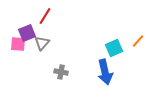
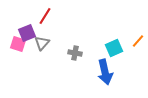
pink square: rotated 14 degrees clockwise
gray cross: moved 14 px right, 19 px up
